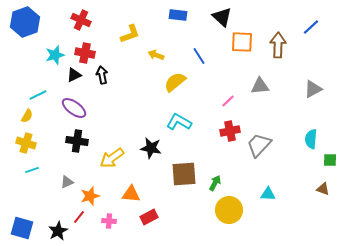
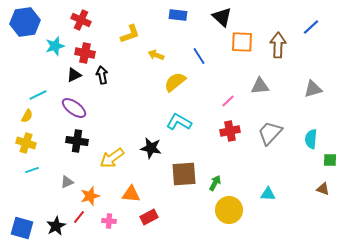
blue hexagon at (25, 22): rotated 12 degrees clockwise
cyan star at (55, 55): moved 9 px up
gray triangle at (313, 89): rotated 12 degrees clockwise
gray trapezoid at (259, 145): moved 11 px right, 12 px up
black star at (58, 231): moved 2 px left, 5 px up
